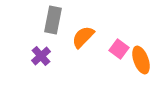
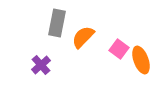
gray rectangle: moved 4 px right, 3 px down
purple cross: moved 9 px down
